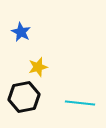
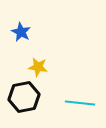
yellow star: rotated 24 degrees clockwise
